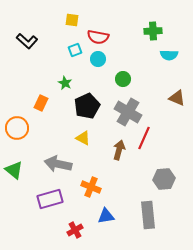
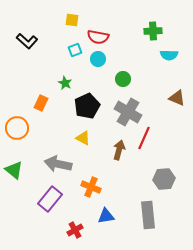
purple rectangle: rotated 35 degrees counterclockwise
